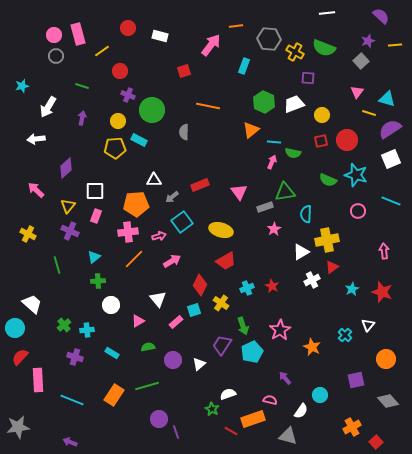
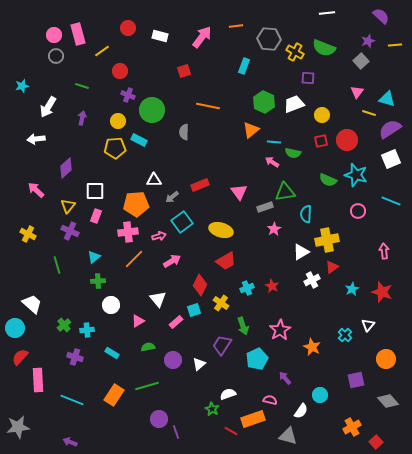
pink arrow at (211, 45): moved 9 px left, 8 px up
pink arrow at (272, 162): rotated 80 degrees counterclockwise
cyan pentagon at (252, 352): moved 5 px right, 7 px down
